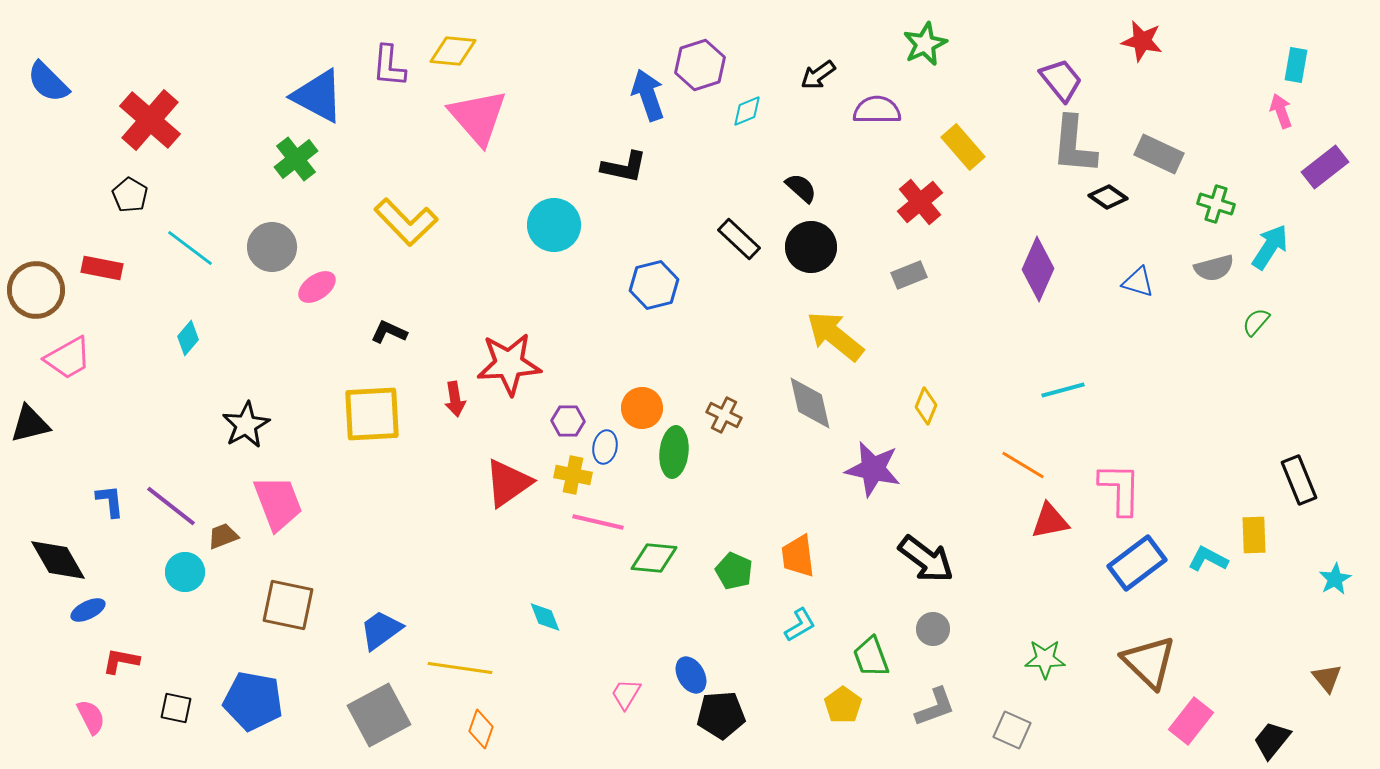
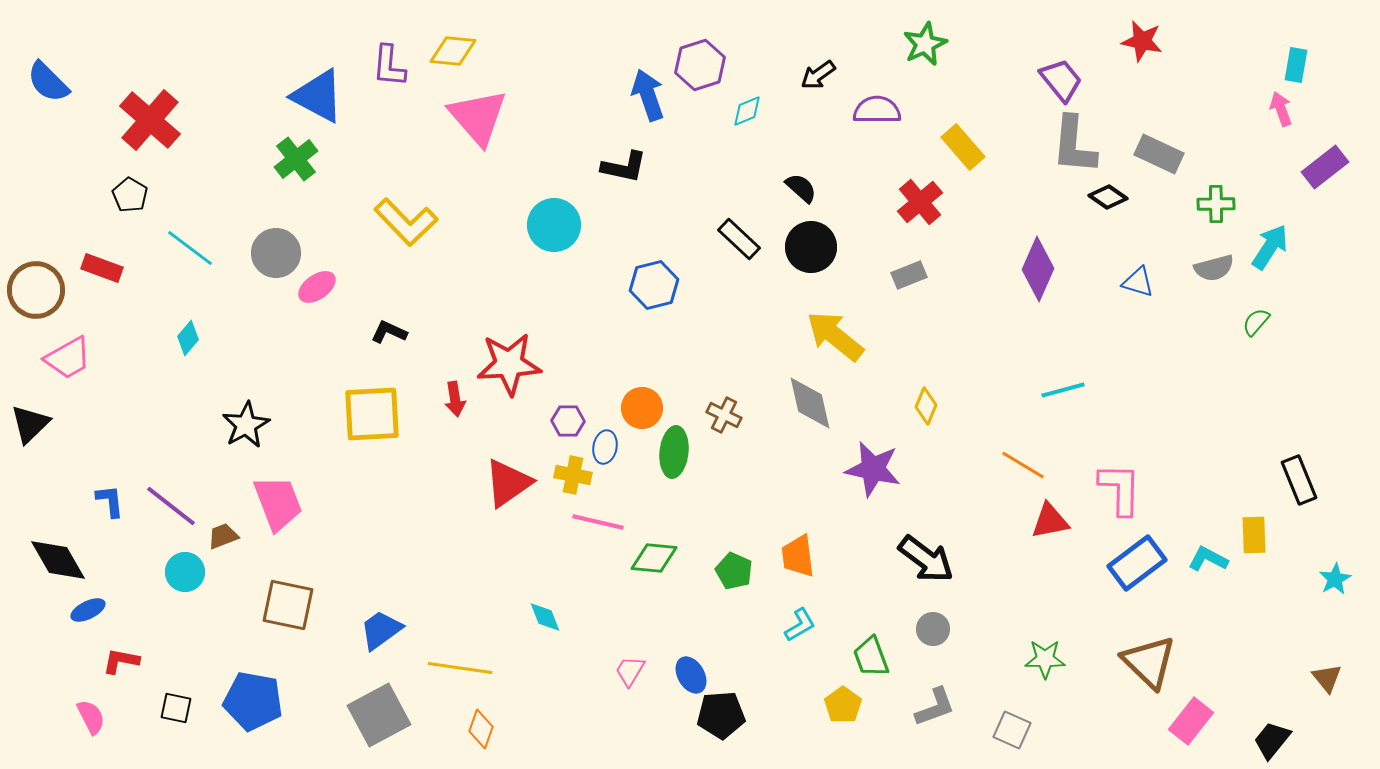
pink arrow at (1281, 111): moved 2 px up
green cross at (1216, 204): rotated 18 degrees counterclockwise
gray circle at (272, 247): moved 4 px right, 6 px down
red rectangle at (102, 268): rotated 9 degrees clockwise
black triangle at (30, 424): rotated 30 degrees counterclockwise
pink trapezoid at (626, 694): moved 4 px right, 23 px up
